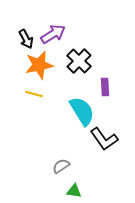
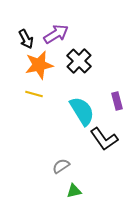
purple arrow: moved 3 px right
purple rectangle: moved 12 px right, 14 px down; rotated 12 degrees counterclockwise
green triangle: rotated 21 degrees counterclockwise
